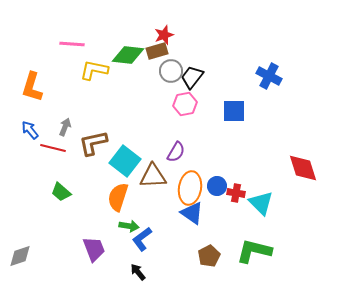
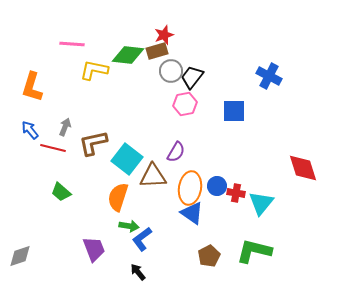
cyan square: moved 2 px right, 2 px up
cyan triangle: rotated 24 degrees clockwise
